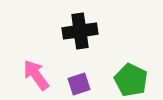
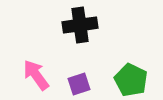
black cross: moved 6 px up
